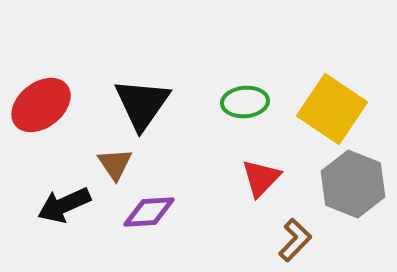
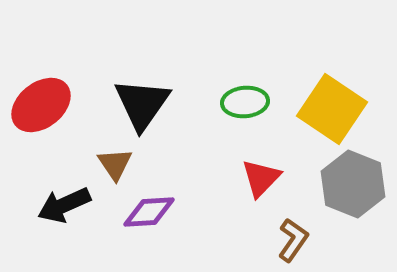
brown L-shape: moved 2 px left; rotated 9 degrees counterclockwise
